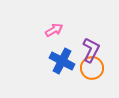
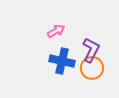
pink arrow: moved 2 px right, 1 px down
blue cross: rotated 15 degrees counterclockwise
